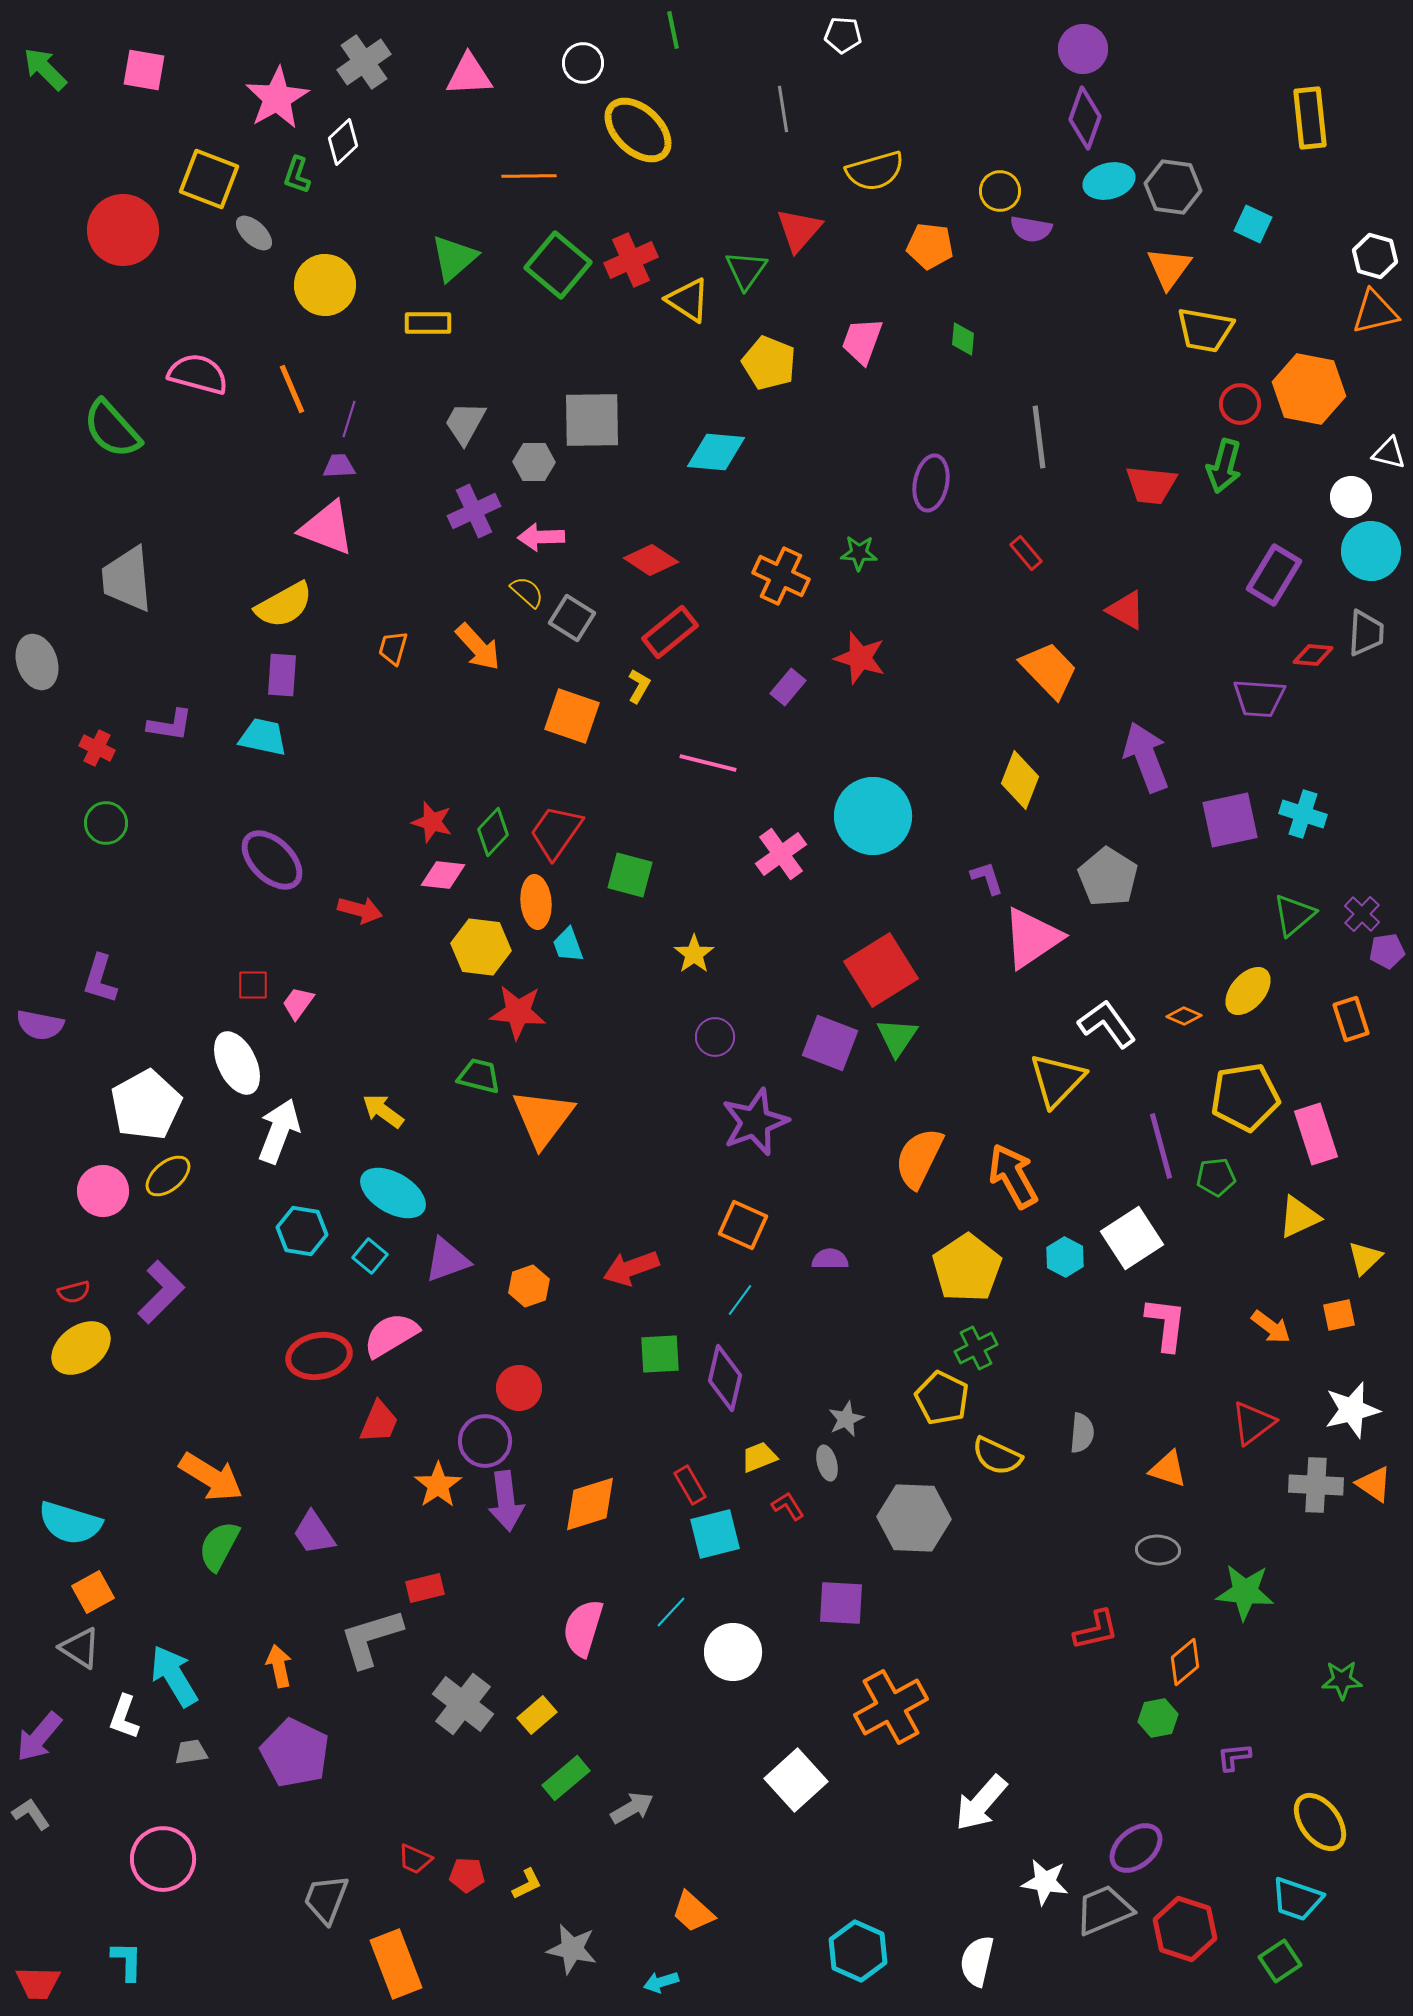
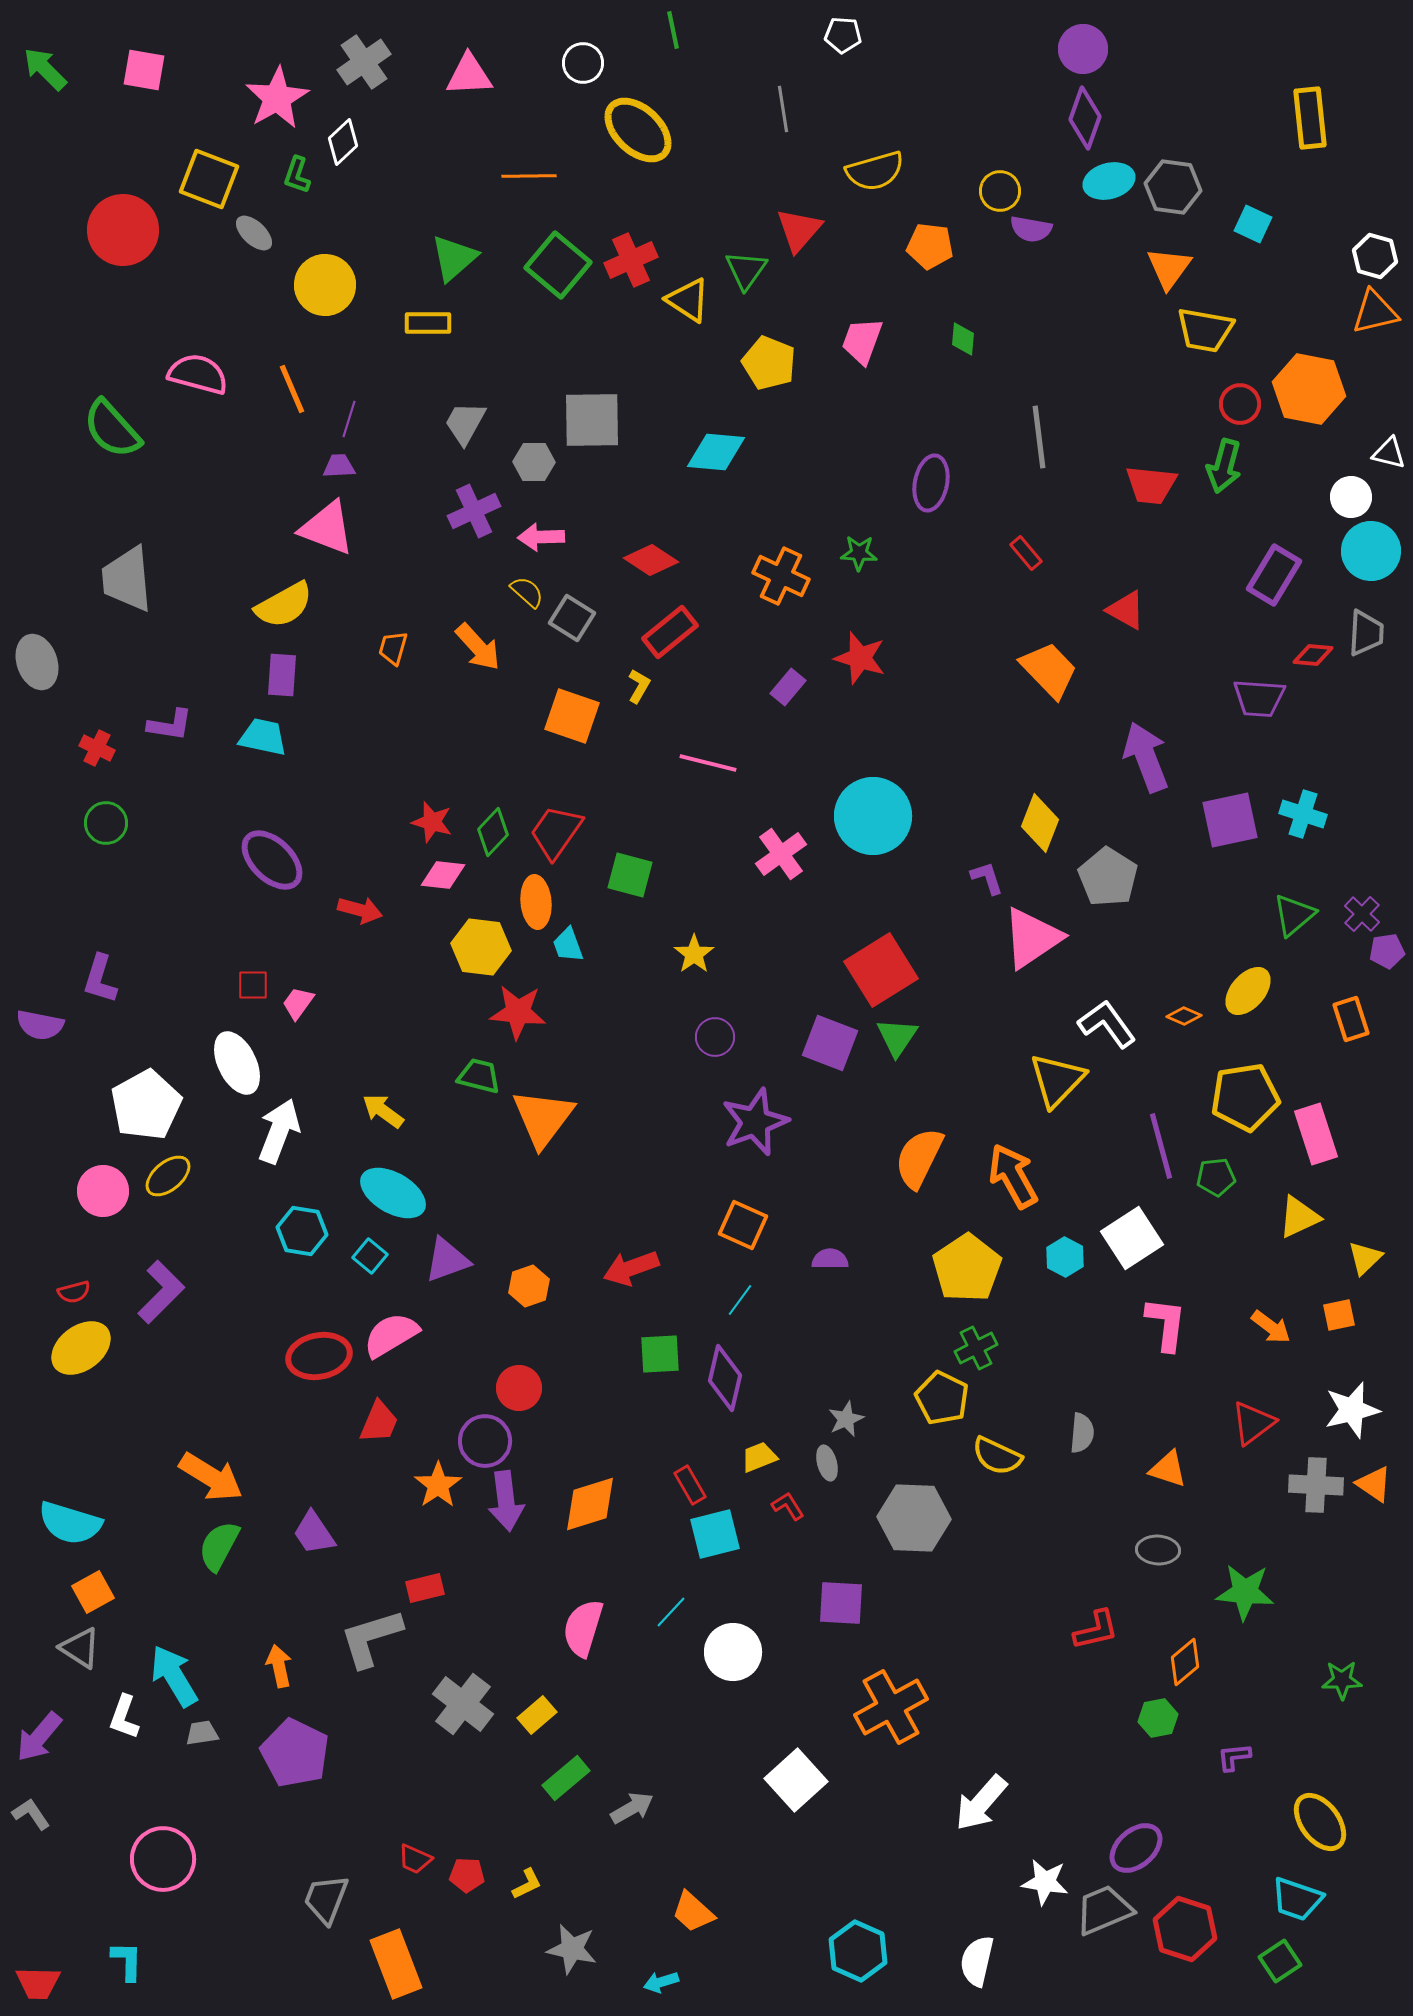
yellow diamond at (1020, 780): moved 20 px right, 43 px down
gray trapezoid at (191, 1752): moved 11 px right, 19 px up
